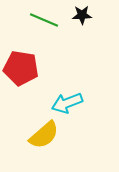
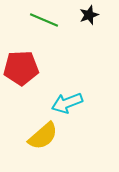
black star: moved 7 px right; rotated 18 degrees counterclockwise
red pentagon: rotated 12 degrees counterclockwise
yellow semicircle: moved 1 px left, 1 px down
